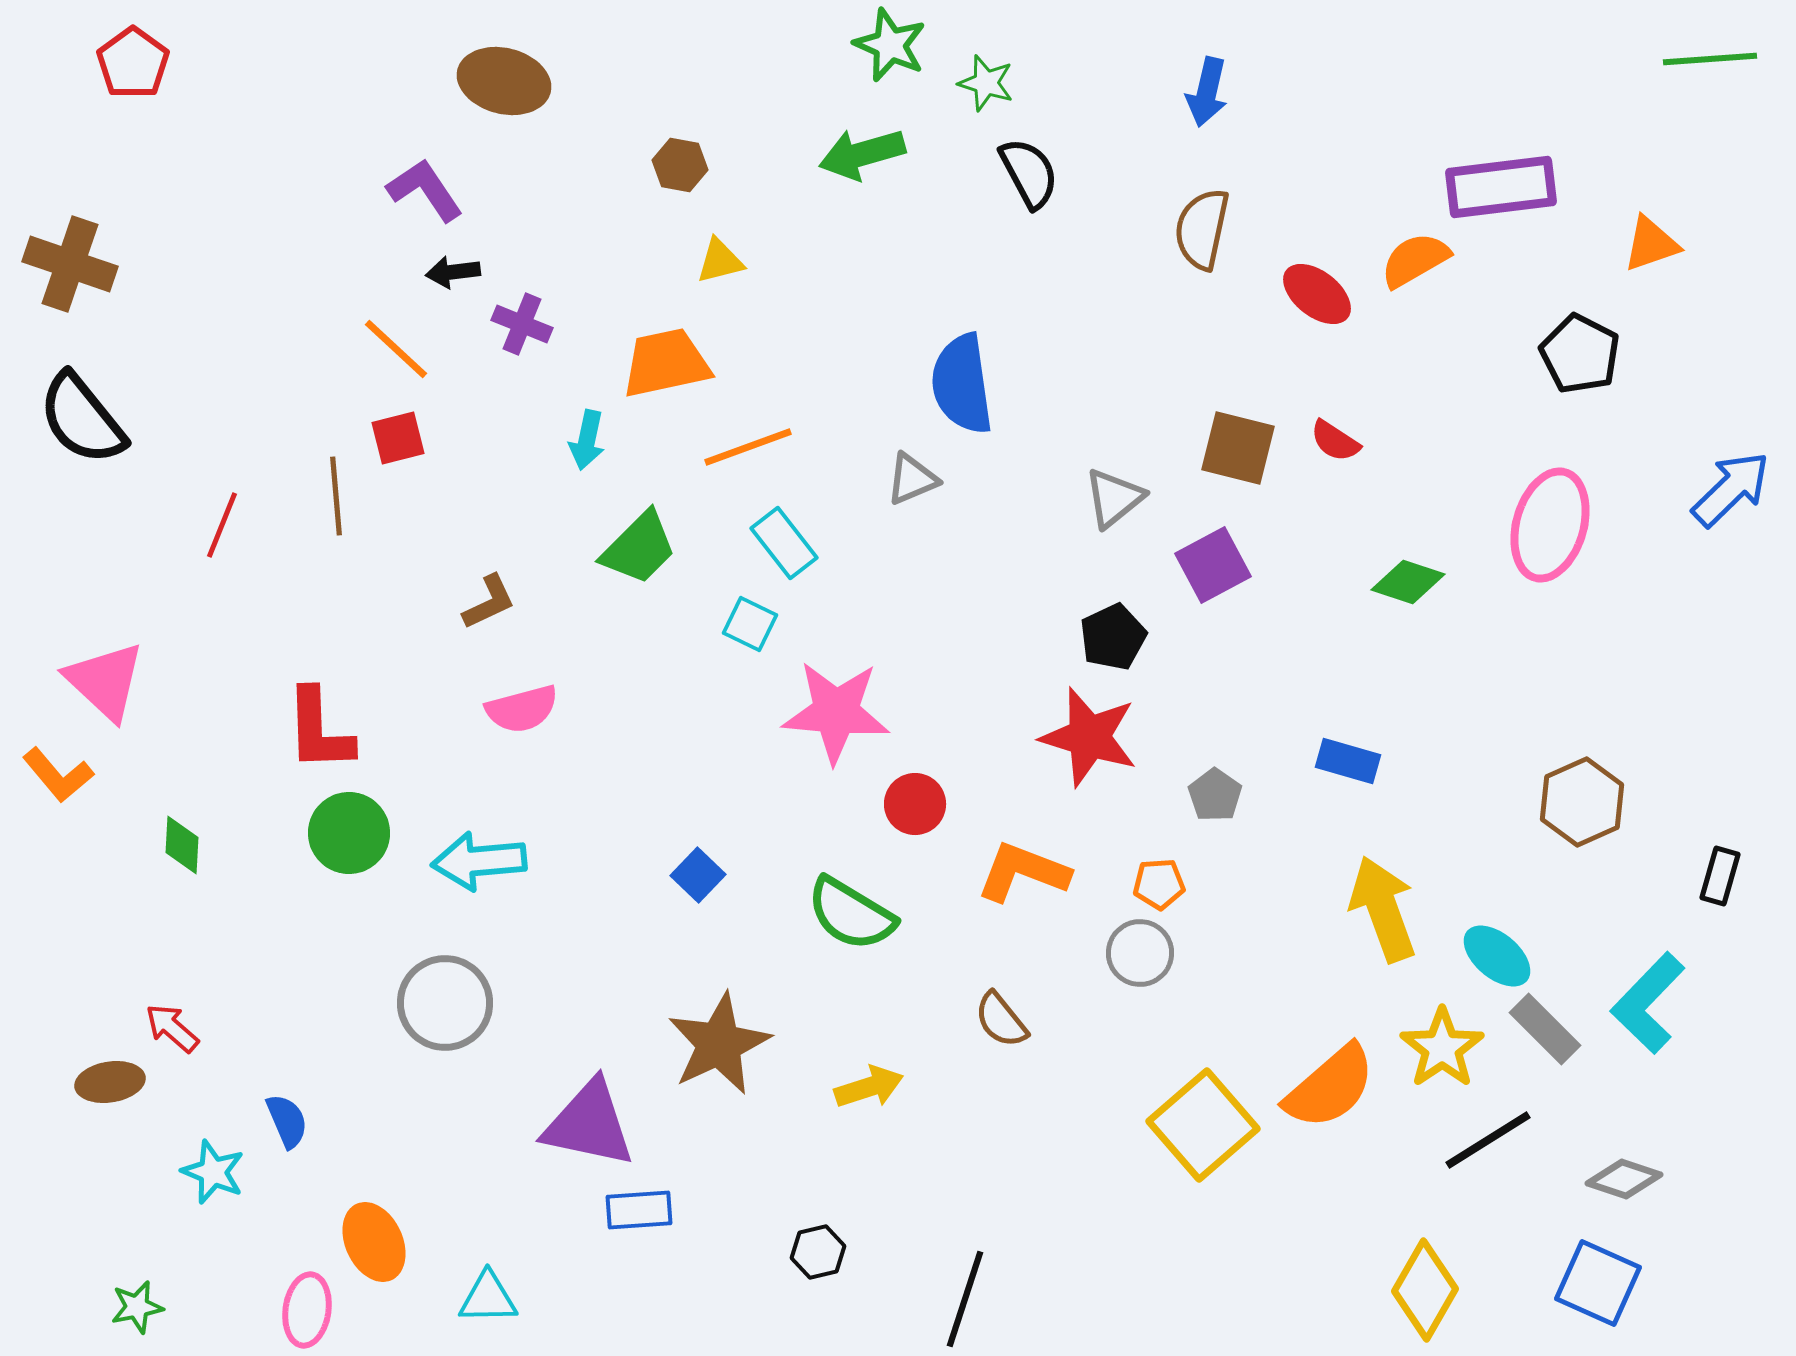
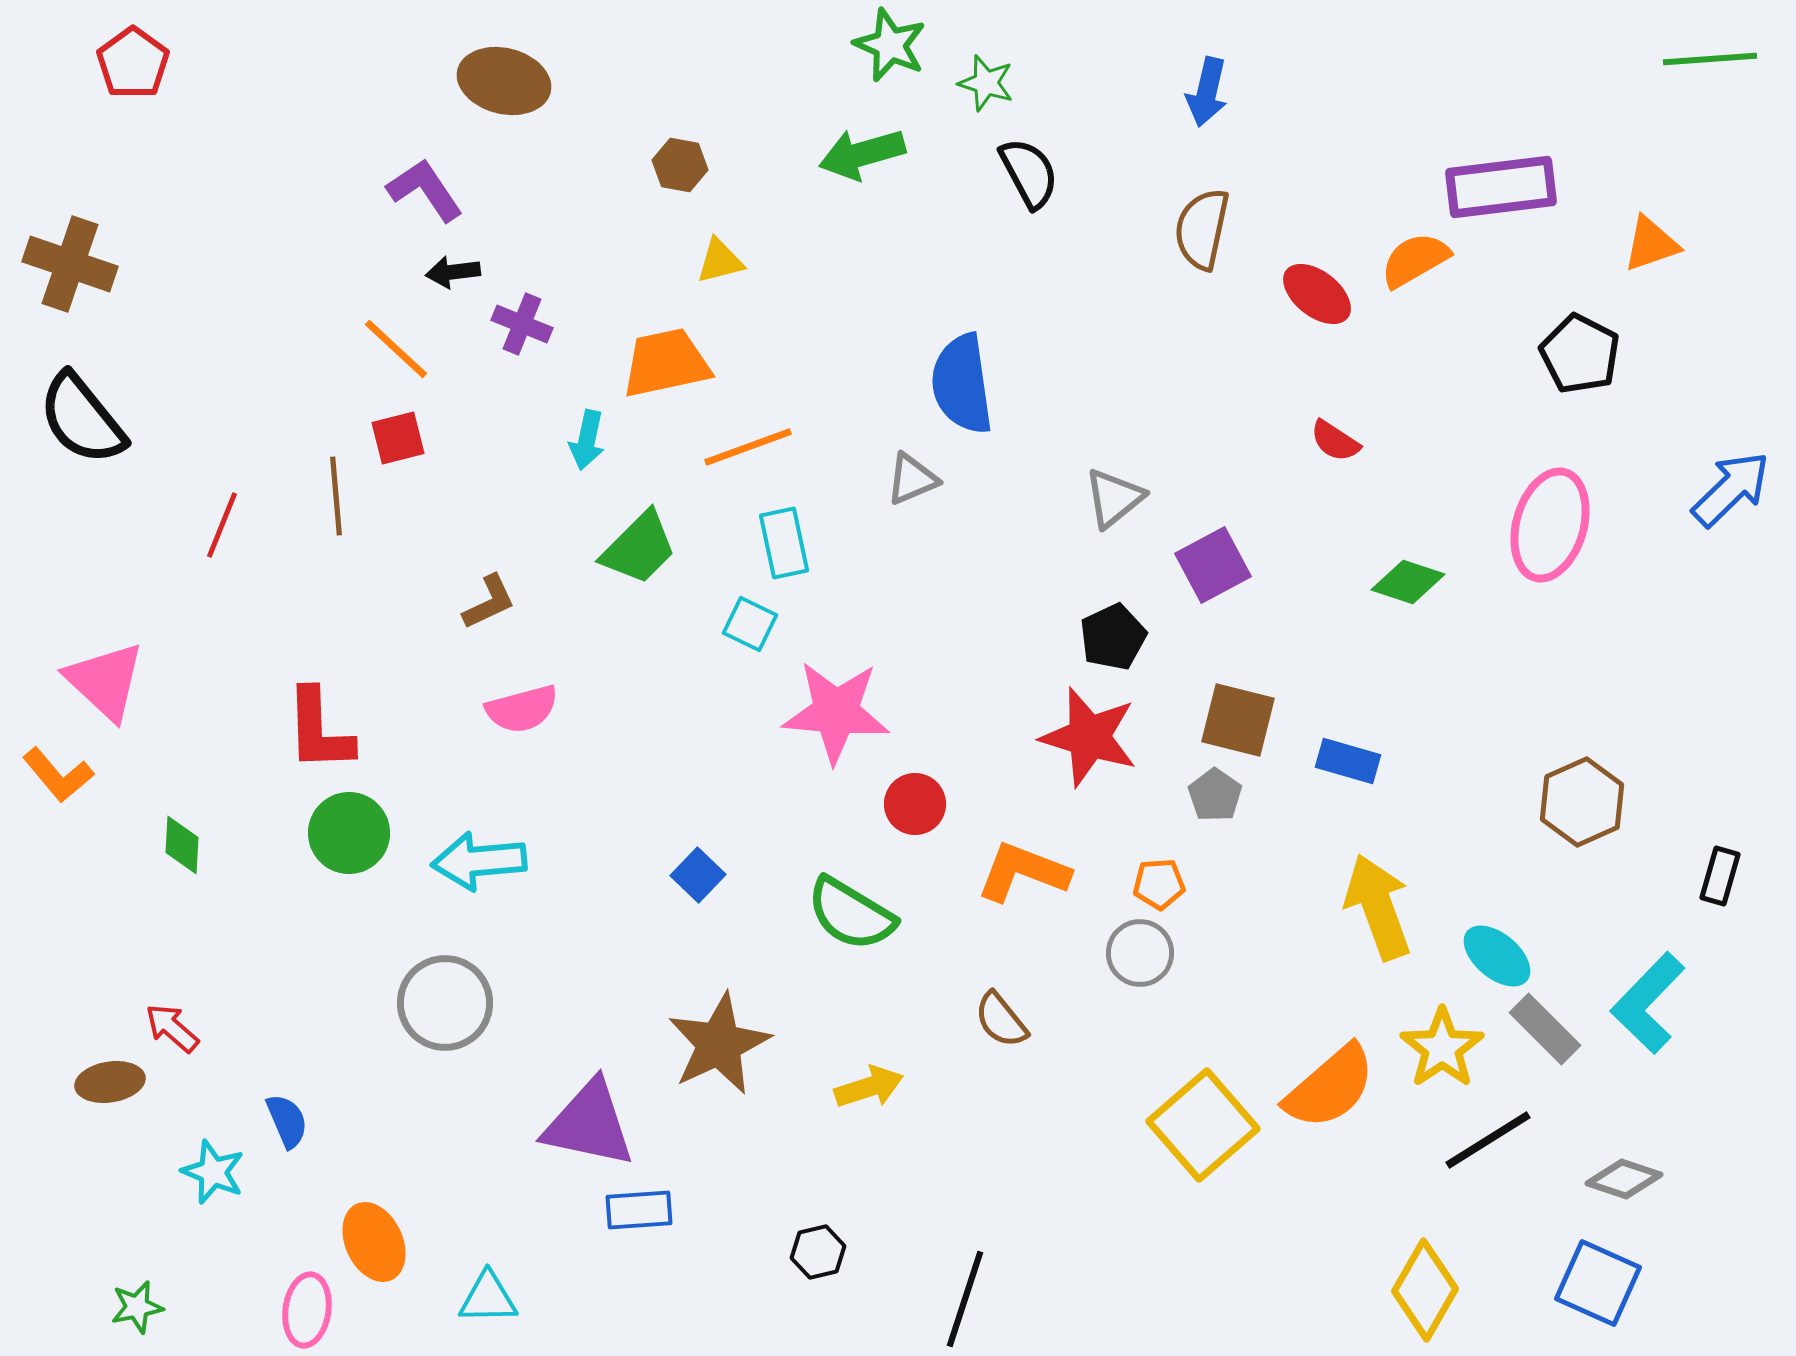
brown square at (1238, 448): moved 272 px down
cyan rectangle at (784, 543): rotated 26 degrees clockwise
yellow arrow at (1383, 909): moved 5 px left, 2 px up
